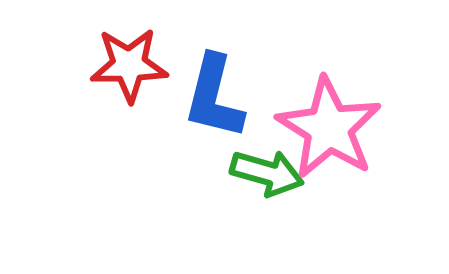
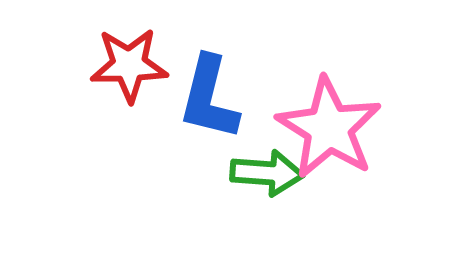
blue L-shape: moved 5 px left, 1 px down
green arrow: rotated 12 degrees counterclockwise
